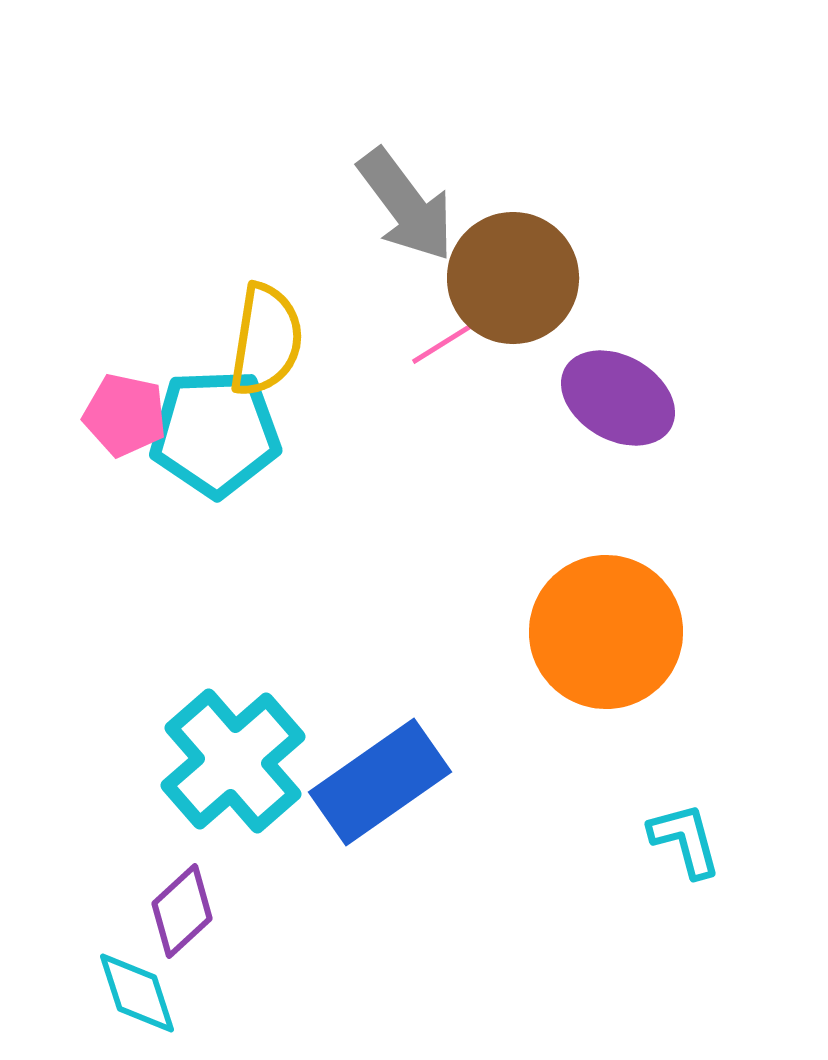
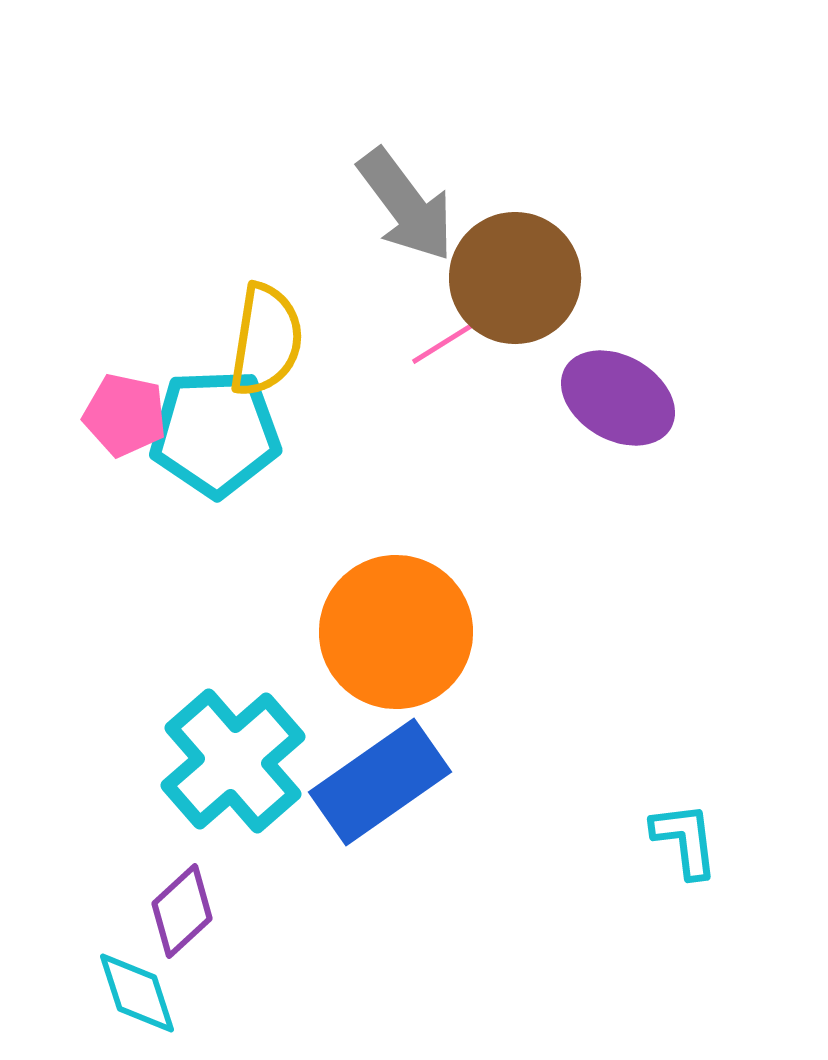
brown circle: moved 2 px right
orange circle: moved 210 px left
cyan L-shape: rotated 8 degrees clockwise
